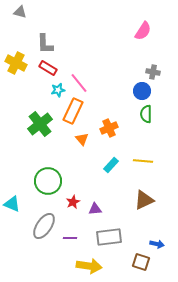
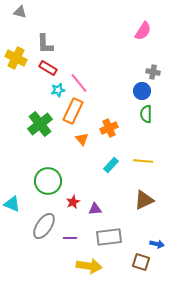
yellow cross: moved 5 px up
